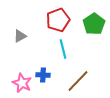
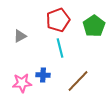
green pentagon: moved 2 px down
cyan line: moved 3 px left, 1 px up
pink star: rotated 30 degrees counterclockwise
